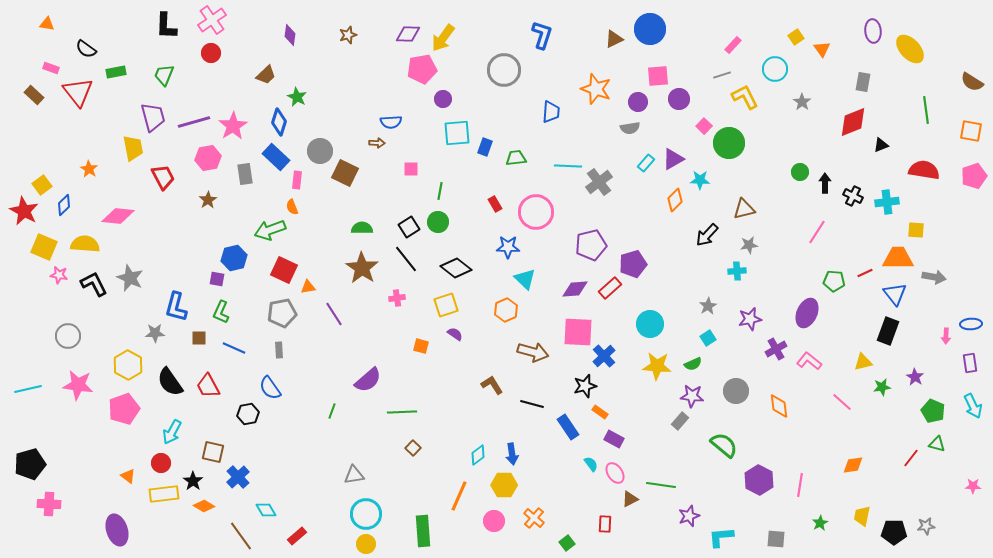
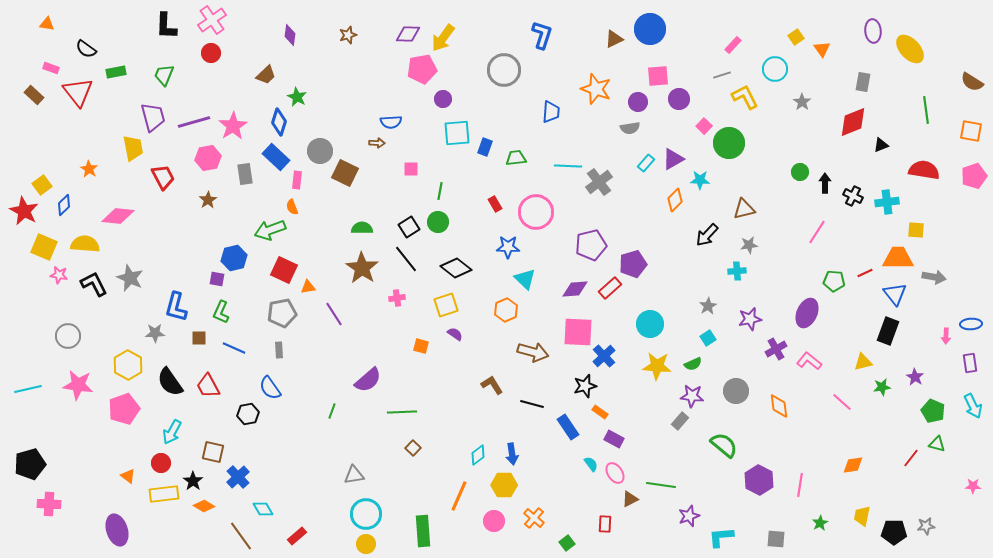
cyan diamond at (266, 510): moved 3 px left, 1 px up
